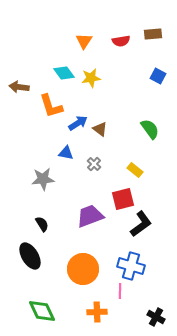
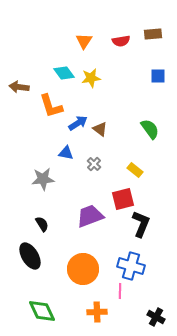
blue square: rotated 28 degrees counterclockwise
black L-shape: rotated 32 degrees counterclockwise
